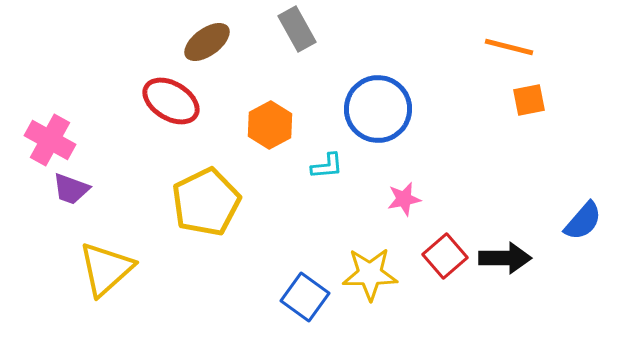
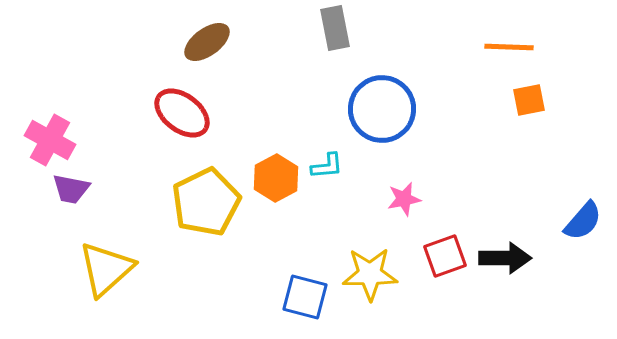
gray rectangle: moved 38 px right, 1 px up; rotated 18 degrees clockwise
orange line: rotated 12 degrees counterclockwise
red ellipse: moved 11 px right, 12 px down; rotated 6 degrees clockwise
blue circle: moved 4 px right
orange hexagon: moved 6 px right, 53 px down
purple trapezoid: rotated 9 degrees counterclockwise
red square: rotated 21 degrees clockwise
blue square: rotated 21 degrees counterclockwise
